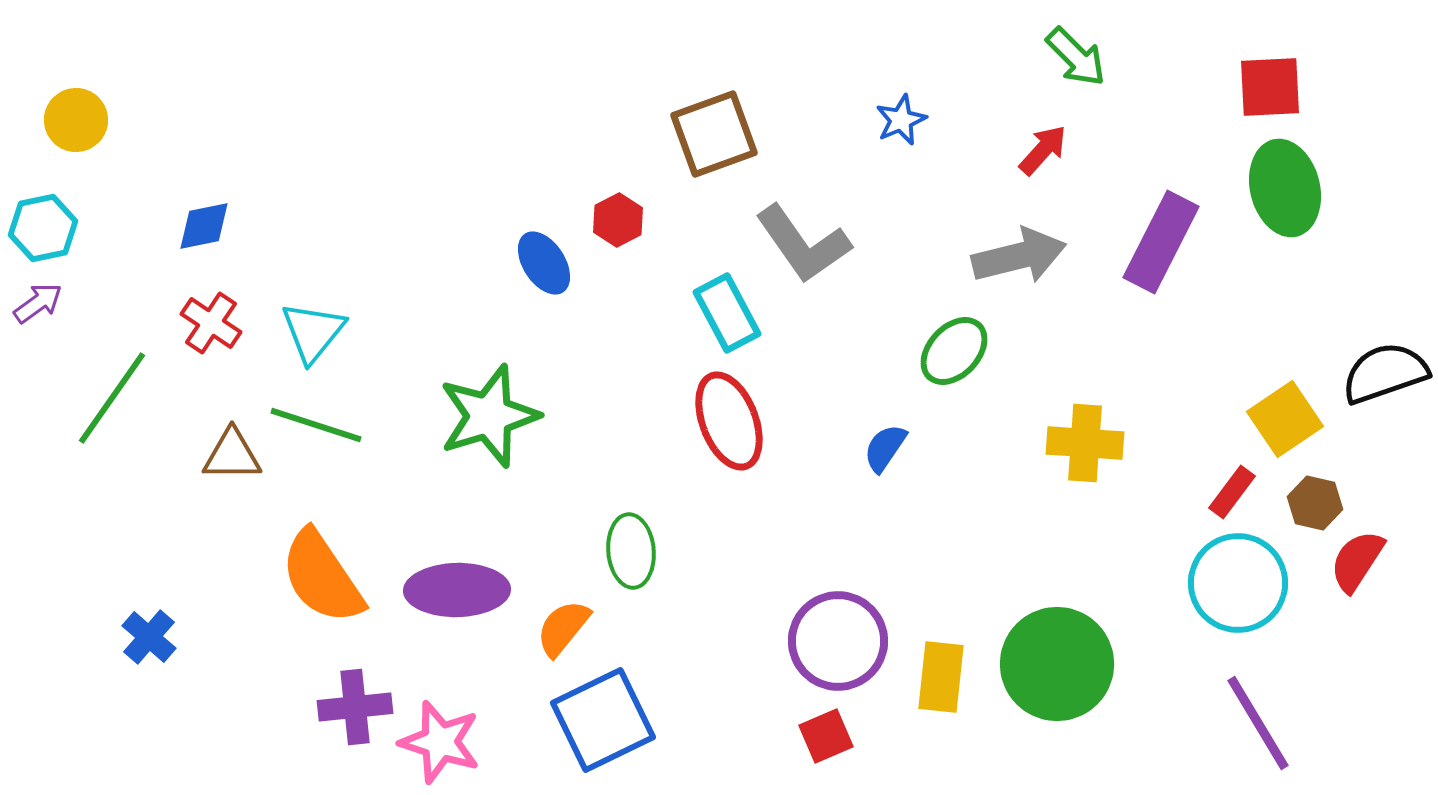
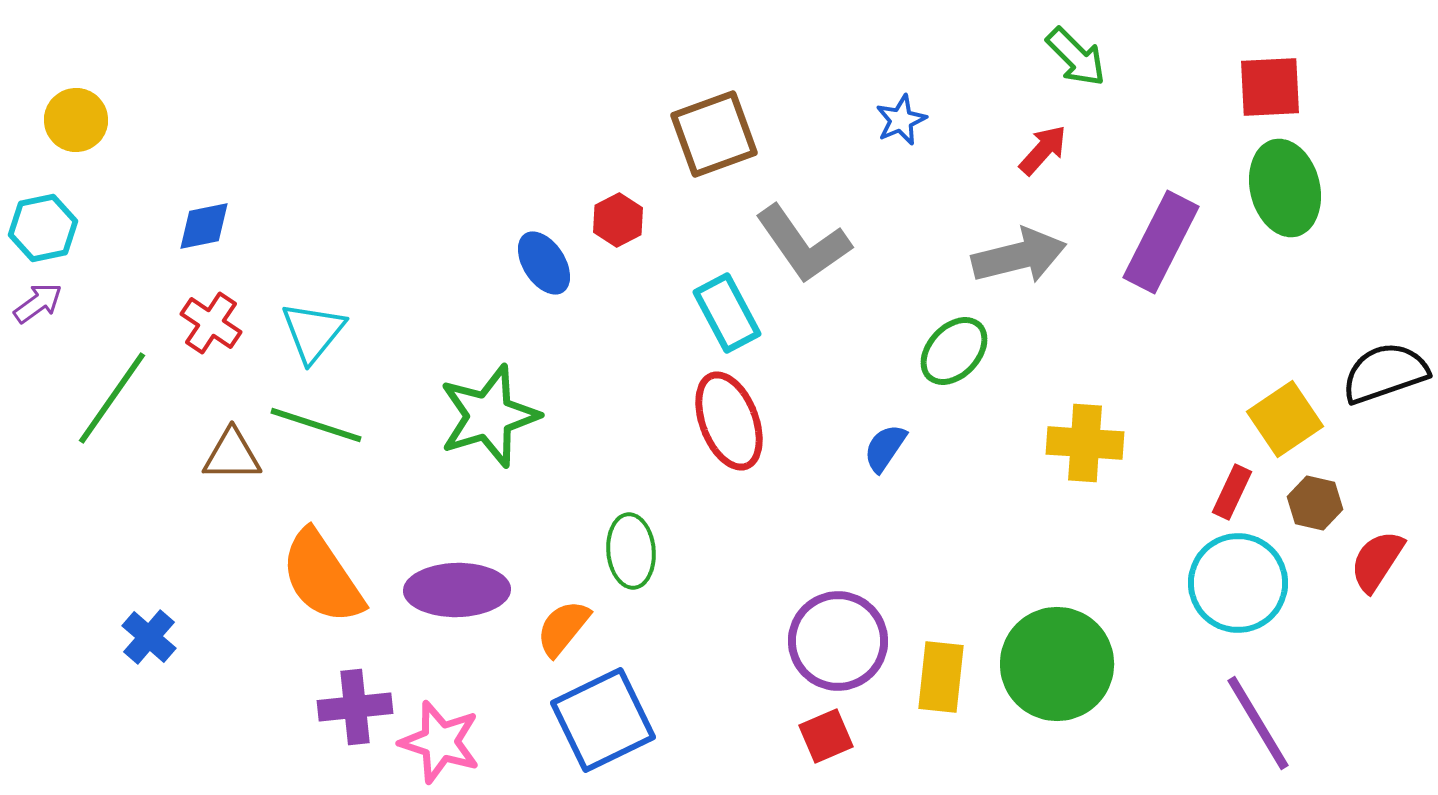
red rectangle at (1232, 492): rotated 12 degrees counterclockwise
red semicircle at (1357, 561): moved 20 px right
